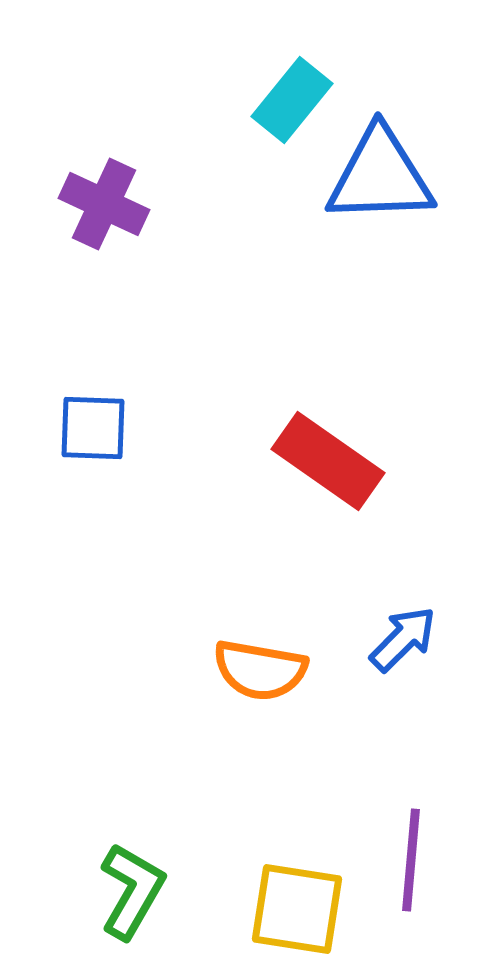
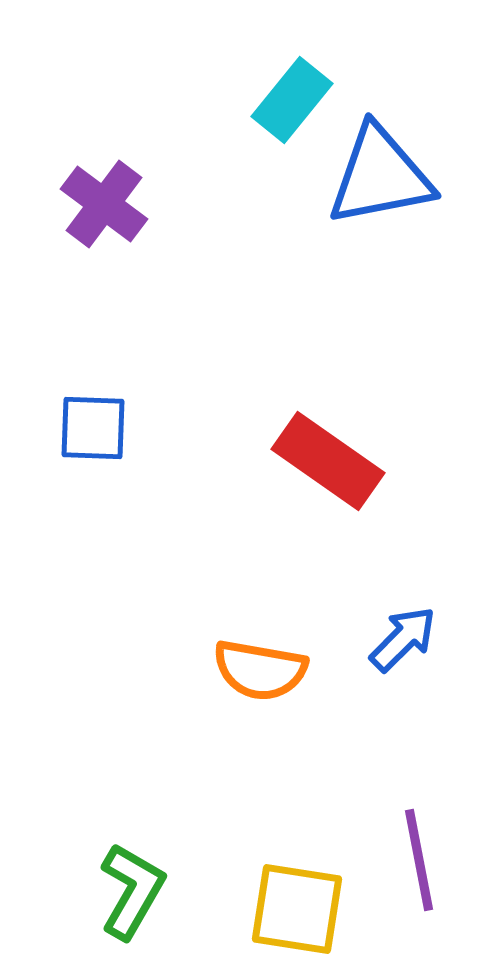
blue triangle: rotated 9 degrees counterclockwise
purple cross: rotated 12 degrees clockwise
purple line: moved 8 px right; rotated 16 degrees counterclockwise
